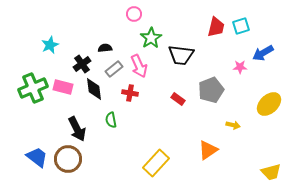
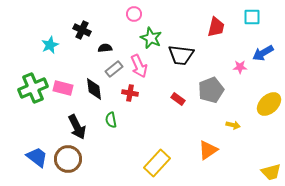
cyan square: moved 11 px right, 9 px up; rotated 18 degrees clockwise
green star: rotated 15 degrees counterclockwise
black cross: moved 34 px up; rotated 30 degrees counterclockwise
pink rectangle: moved 1 px down
black arrow: moved 2 px up
yellow rectangle: moved 1 px right
